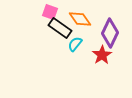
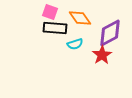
orange diamond: moved 1 px up
black rectangle: moved 5 px left; rotated 30 degrees counterclockwise
purple diamond: rotated 36 degrees clockwise
cyan semicircle: rotated 147 degrees counterclockwise
